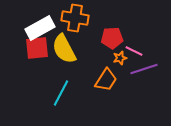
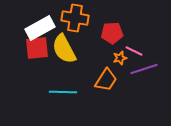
red pentagon: moved 5 px up
cyan line: moved 2 px right, 1 px up; rotated 64 degrees clockwise
